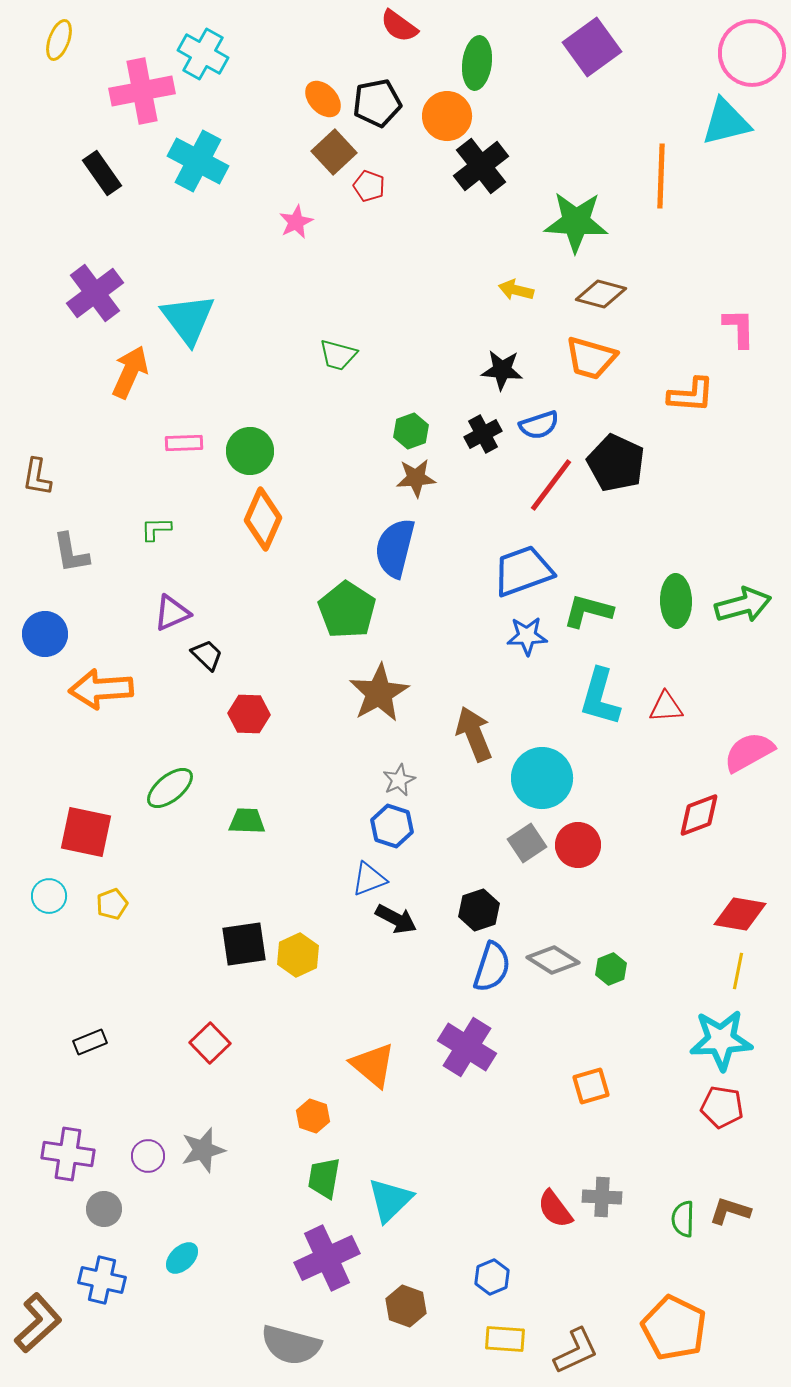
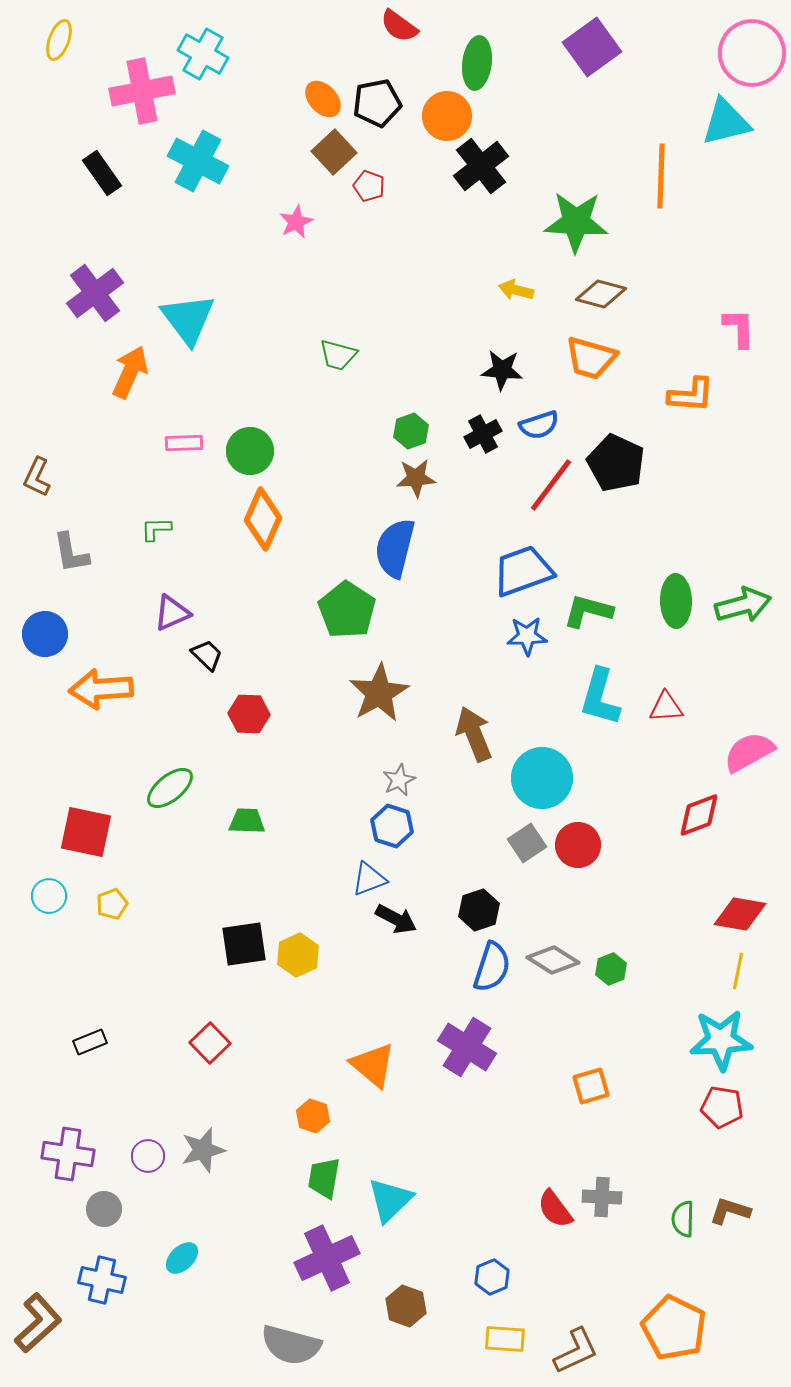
brown L-shape at (37, 477): rotated 15 degrees clockwise
